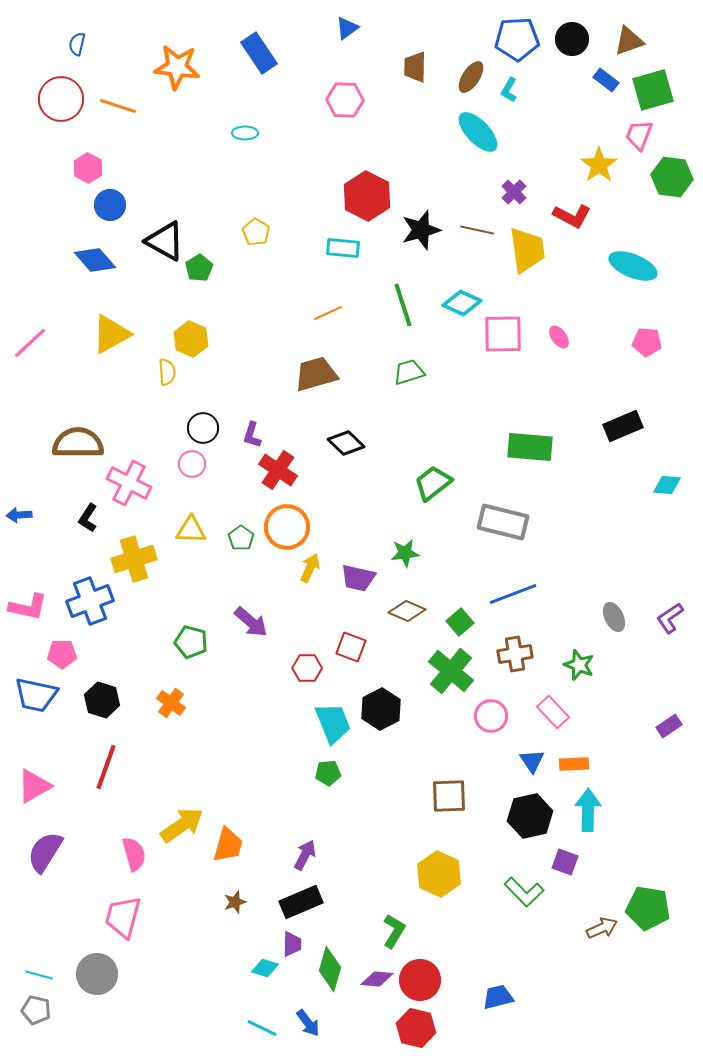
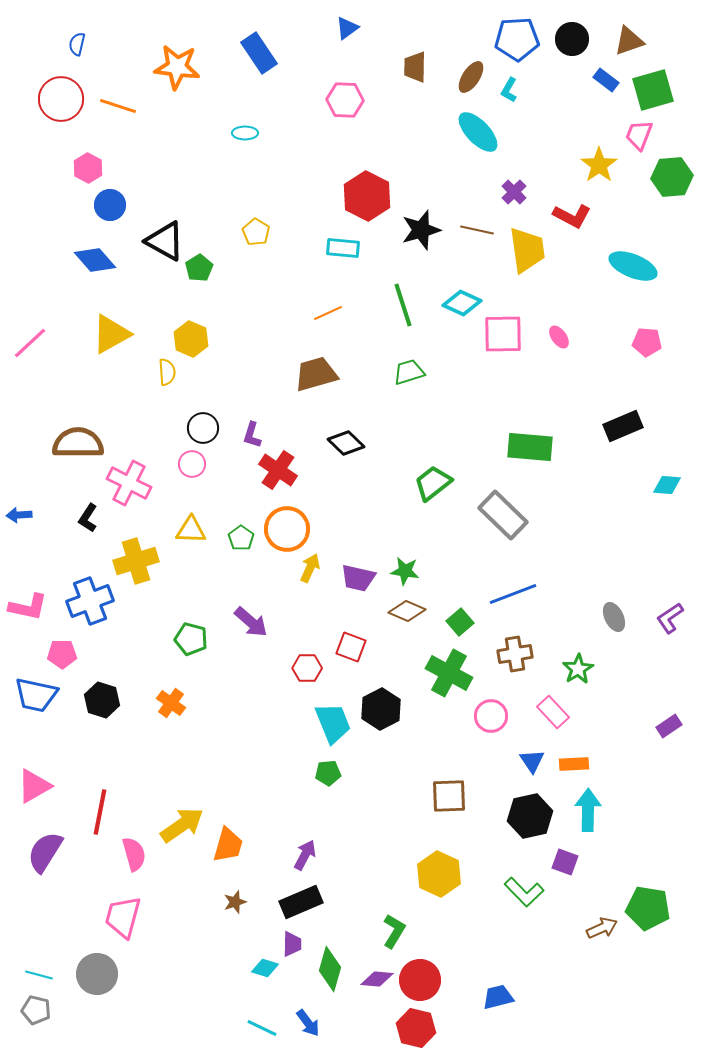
green hexagon at (672, 177): rotated 12 degrees counterclockwise
gray rectangle at (503, 522): moved 7 px up; rotated 30 degrees clockwise
orange circle at (287, 527): moved 2 px down
green star at (405, 553): moved 18 px down; rotated 16 degrees clockwise
yellow cross at (134, 559): moved 2 px right, 2 px down
green pentagon at (191, 642): moved 3 px up
green star at (579, 665): moved 1 px left, 4 px down; rotated 20 degrees clockwise
green cross at (451, 671): moved 2 px left, 2 px down; rotated 12 degrees counterclockwise
red line at (106, 767): moved 6 px left, 45 px down; rotated 9 degrees counterclockwise
